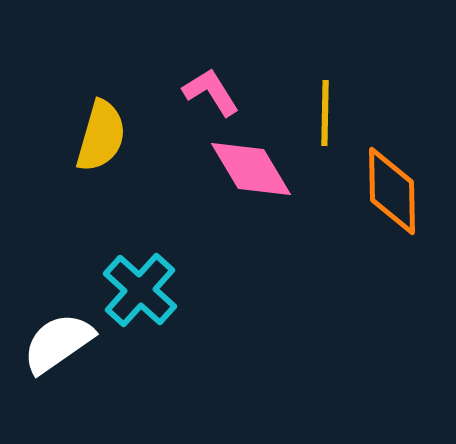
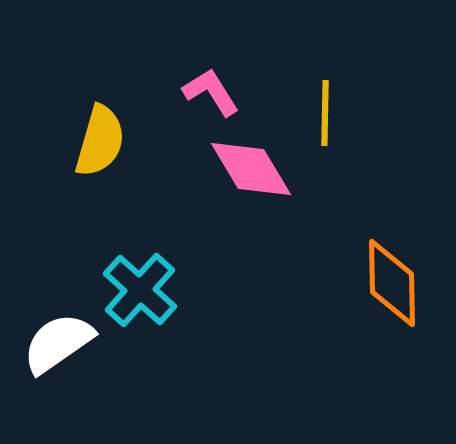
yellow semicircle: moved 1 px left, 5 px down
orange diamond: moved 92 px down
